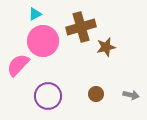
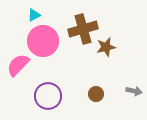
cyan triangle: moved 1 px left, 1 px down
brown cross: moved 2 px right, 2 px down
gray arrow: moved 3 px right, 4 px up
